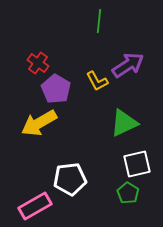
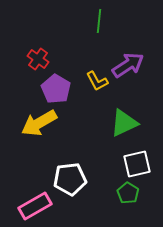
red cross: moved 4 px up
